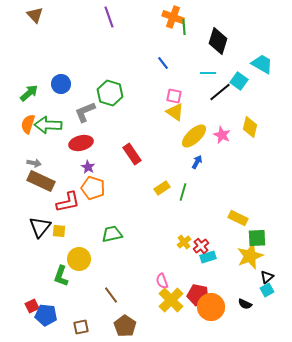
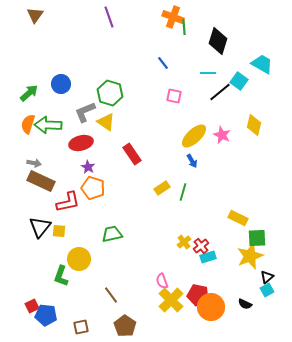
brown triangle at (35, 15): rotated 18 degrees clockwise
yellow triangle at (175, 112): moved 69 px left, 10 px down
yellow diamond at (250, 127): moved 4 px right, 2 px up
blue arrow at (197, 162): moved 5 px left, 1 px up; rotated 120 degrees clockwise
